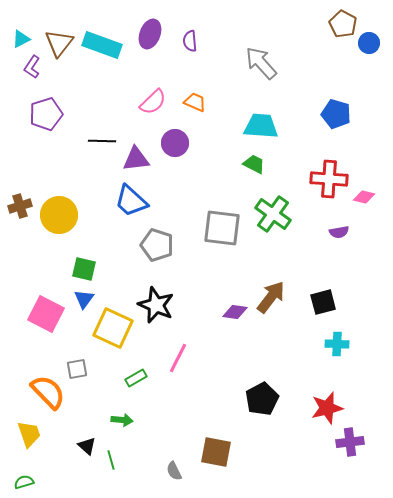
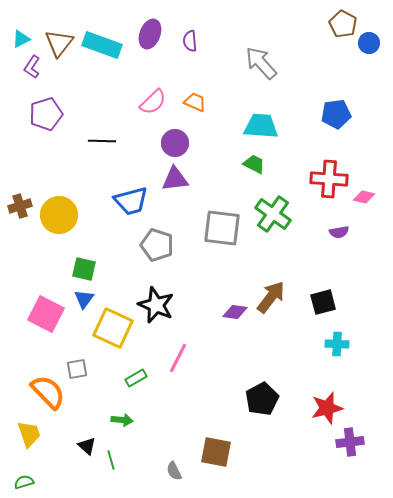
blue pentagon at (336, 114): rotated 24 degrees counterclockwise
purple triangle at (136, 159): moved 39 px right, 20 px down
blue trapezoid at (131, 201): rotated 57 degrees counterclockwise
